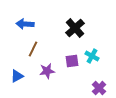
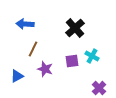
purple star: moved 2 px left, 2 px up; rotated 28 degrees clockwise
